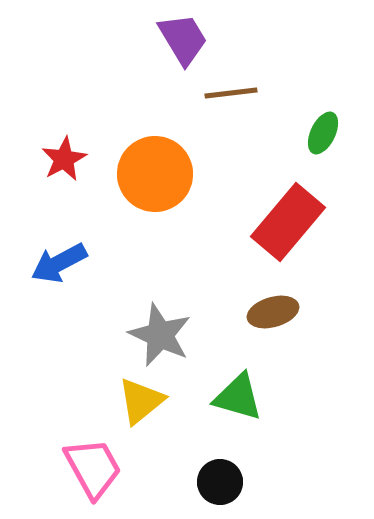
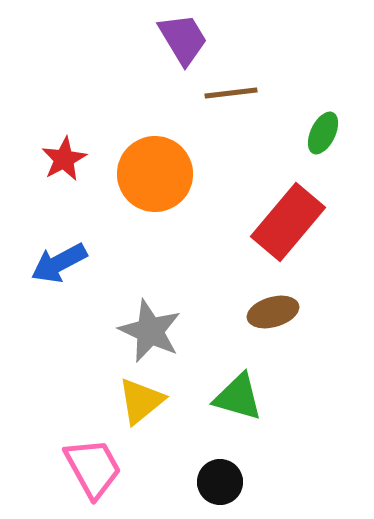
gray star: moved 10 px left, 4 px up
